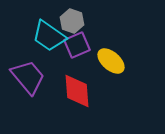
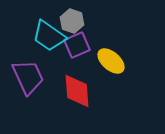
purple trapezoid: rotated 15 degrees clockwise
